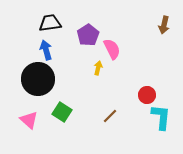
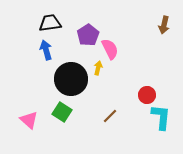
pink semicircle: moved 2 px left
black circle: moved 33 px right
